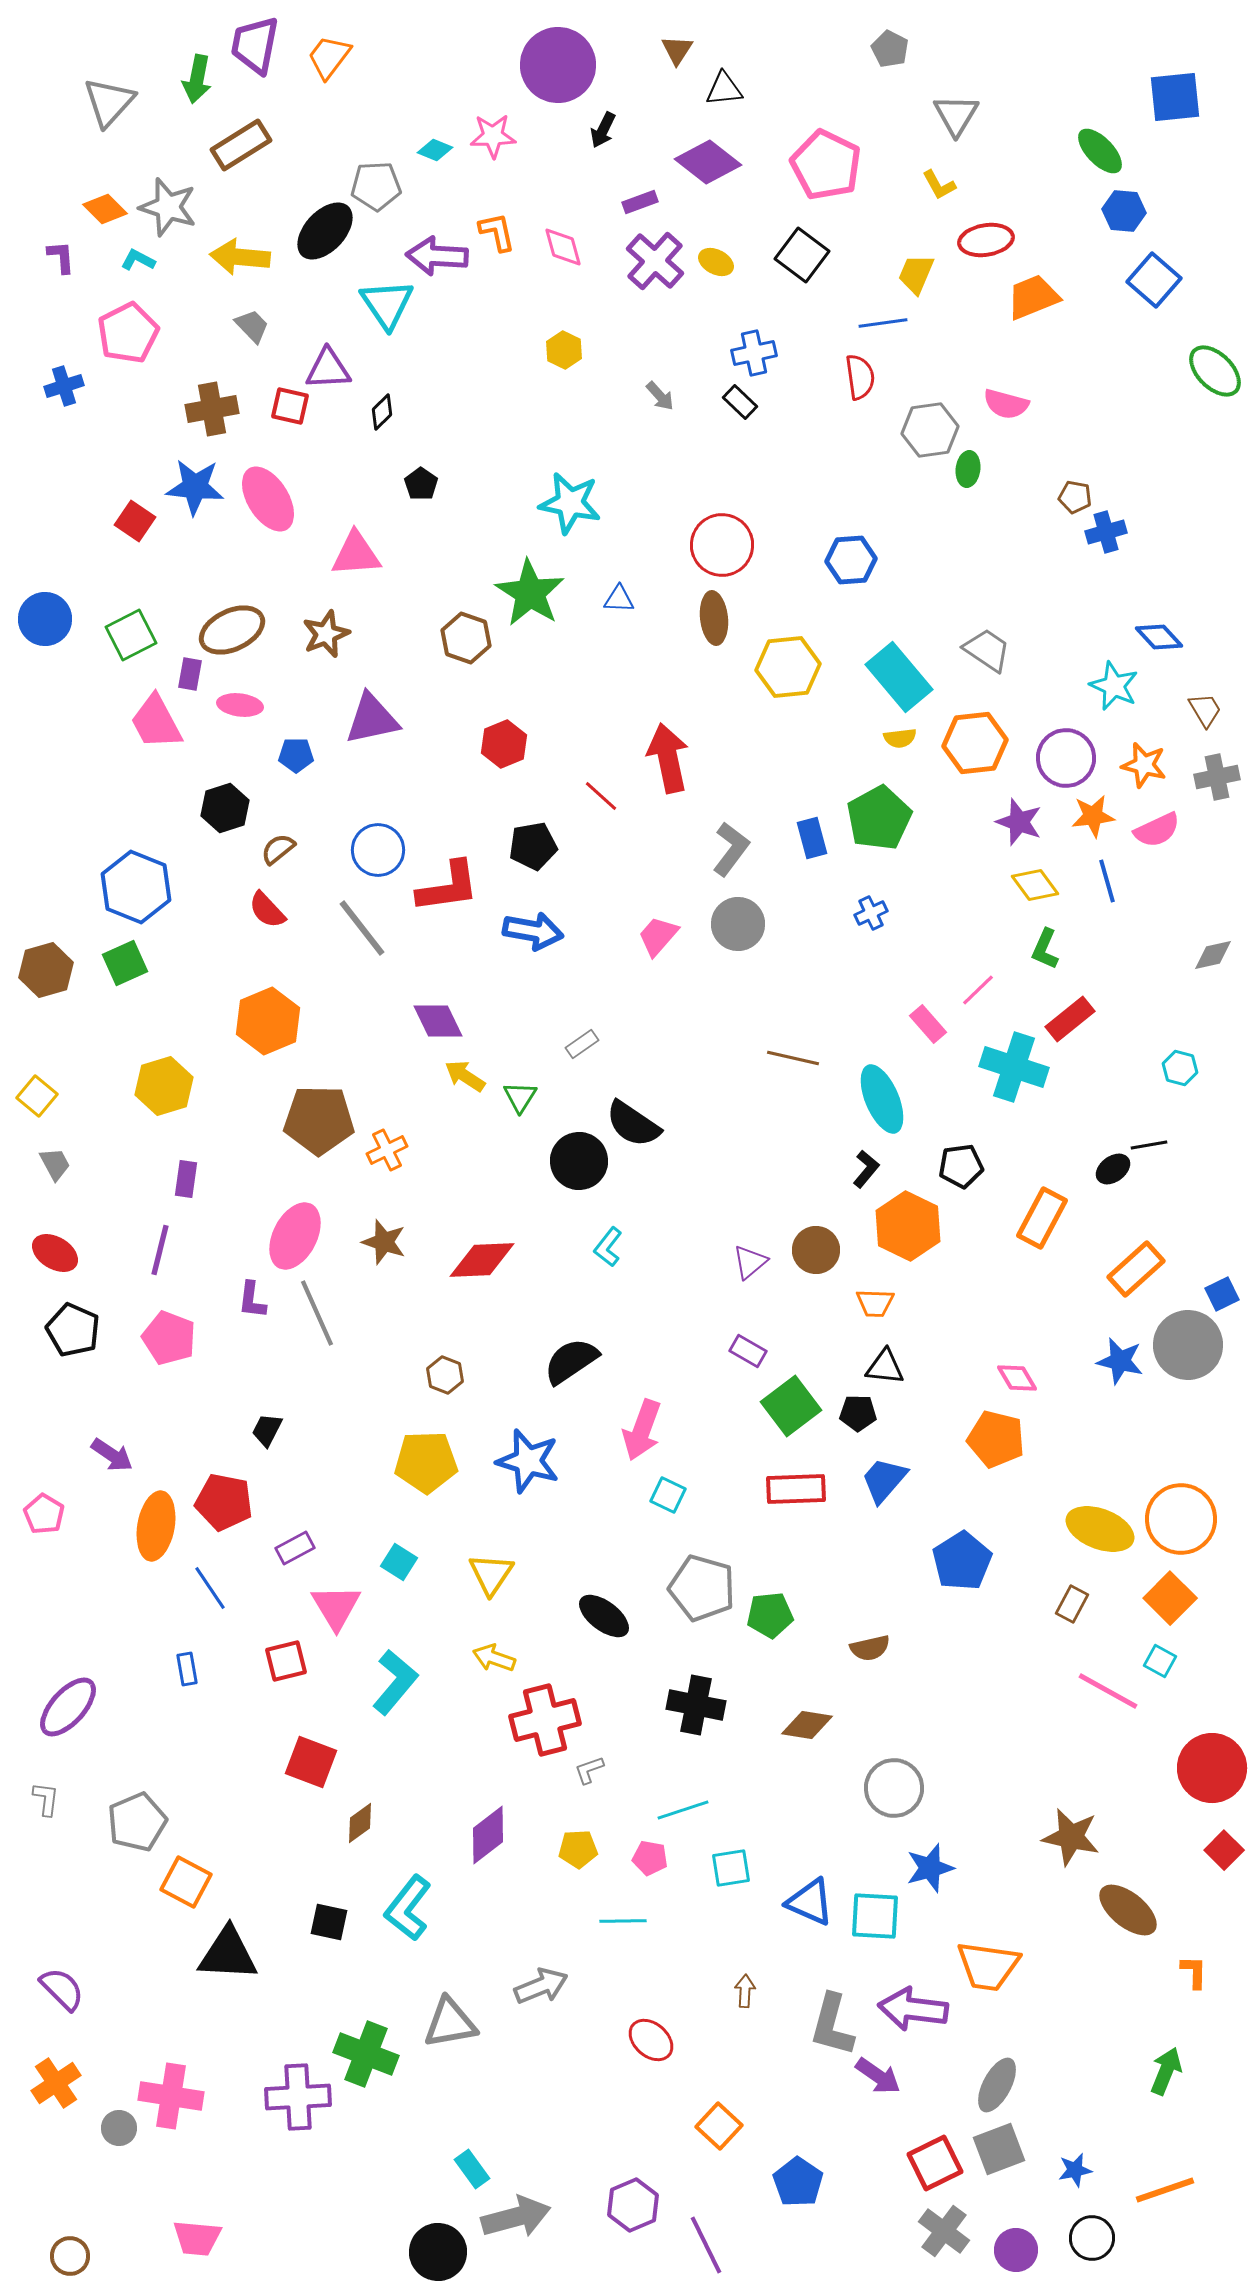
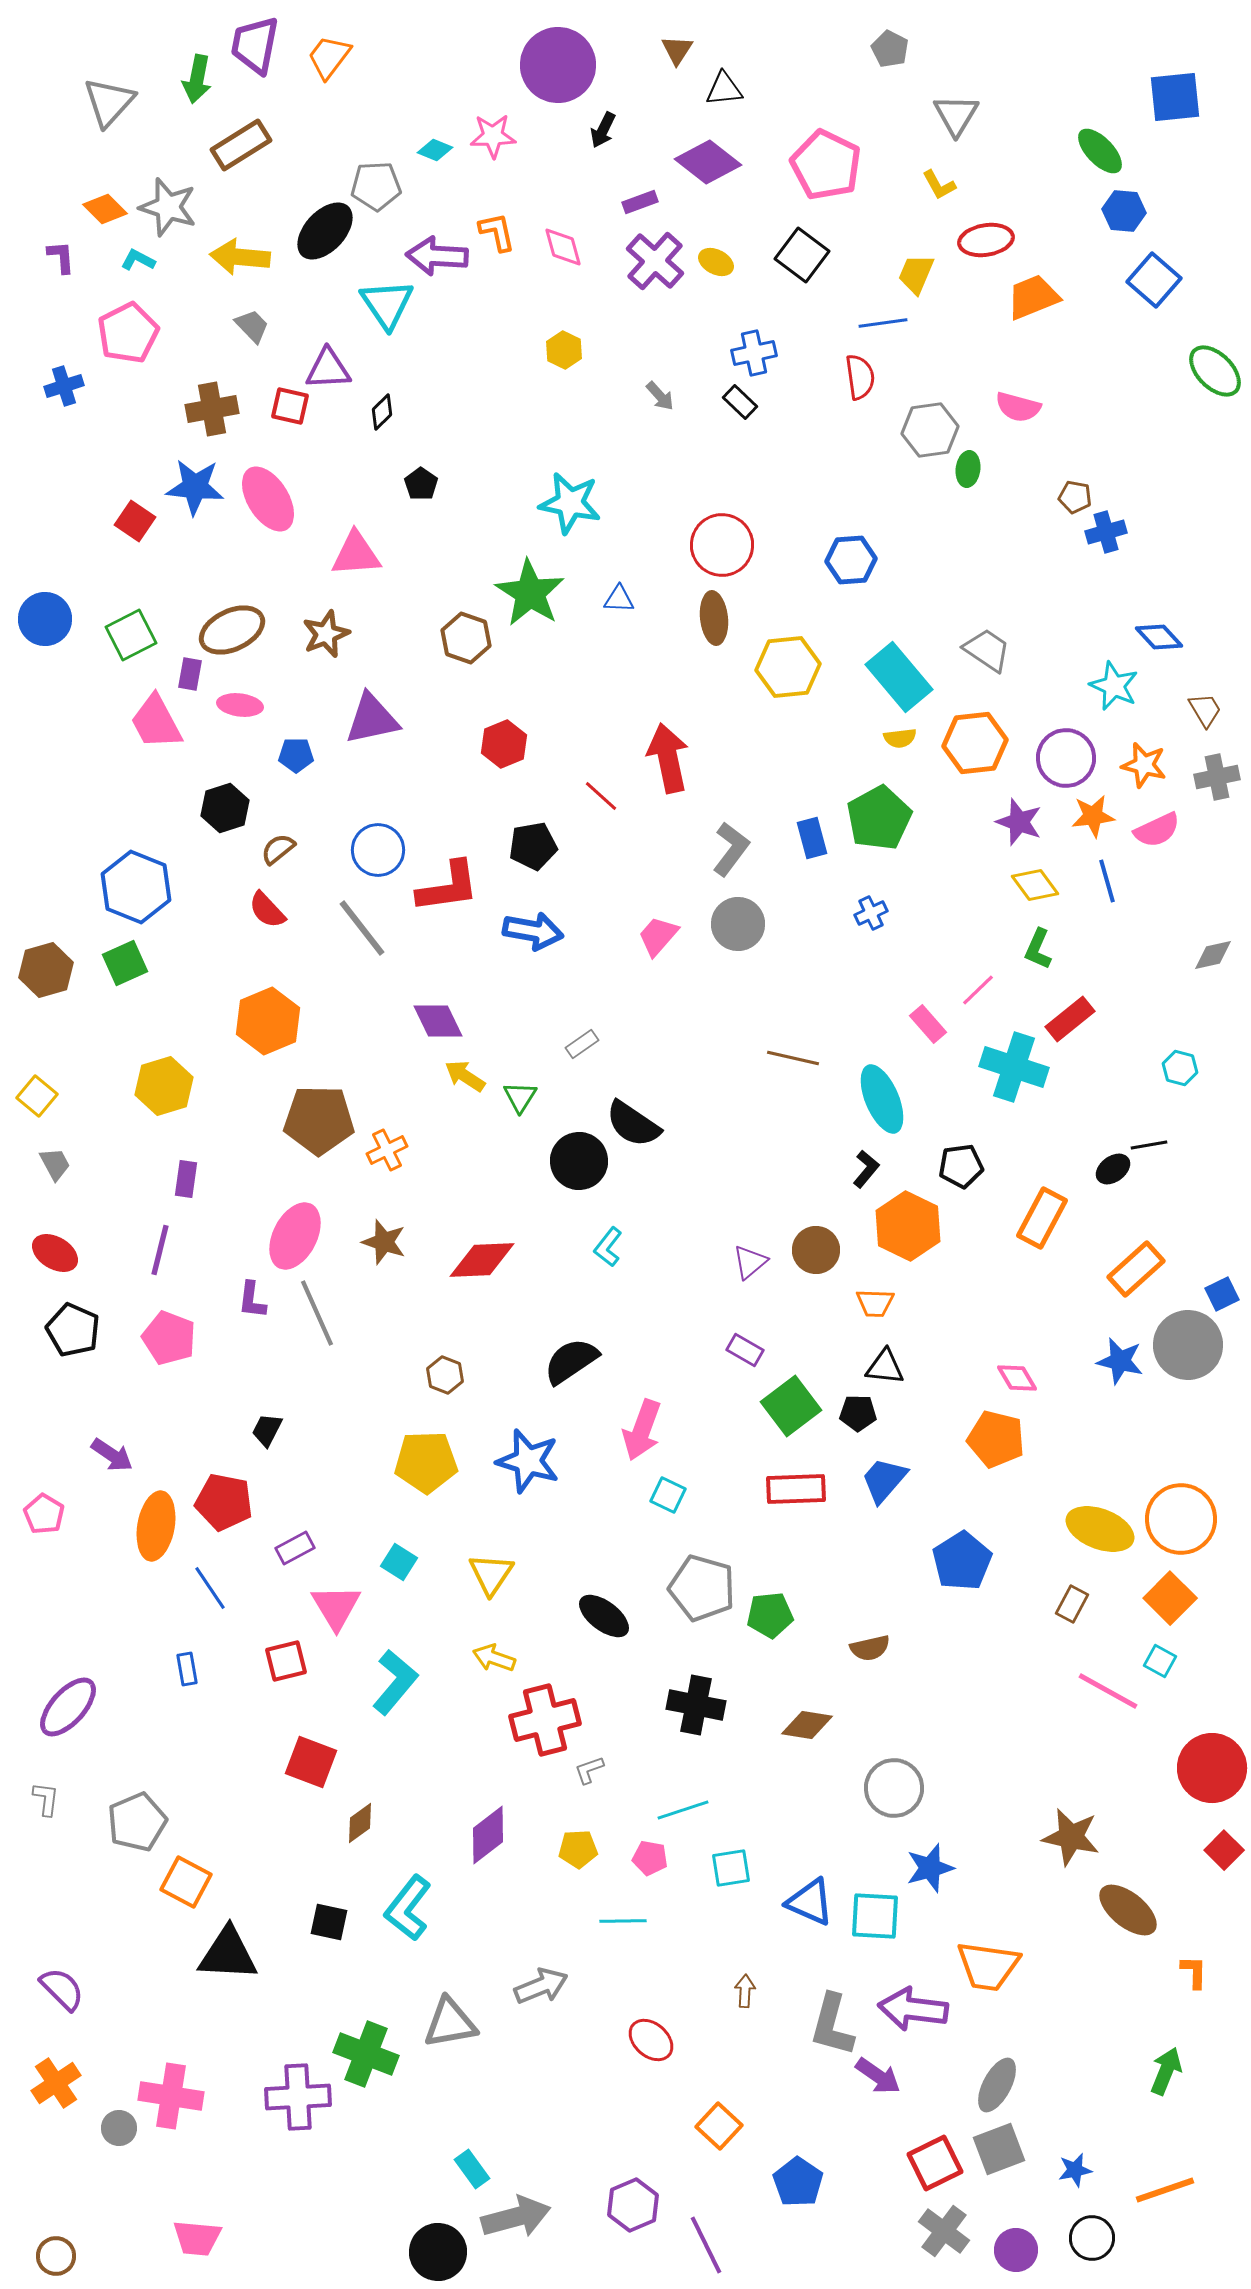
pink semicircle at (1006, 404): moved 12 px right, 3 px down
green L-shape at (1045, 949): moved 7 px left
purple rectangle at (748, 1351): moved 3 px left, 1 px up
brown circle at (70, 2256): moved 14 px left
